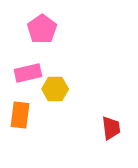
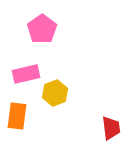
pink rectangle: moved 2 px left, 1 px down
yellow hexagon: moved 4 px down; rotated 20 degrees counterclockwise
orange rectangle: moved 3 px left, 1 px down
